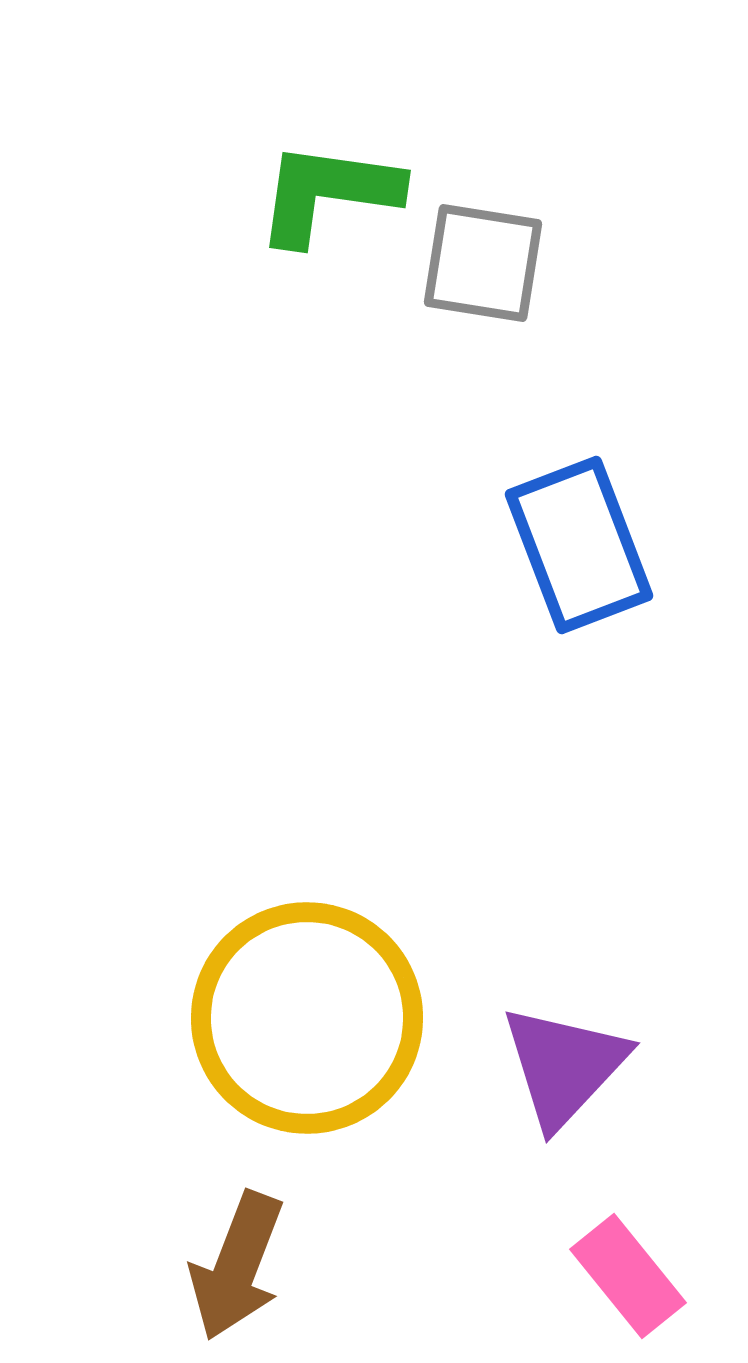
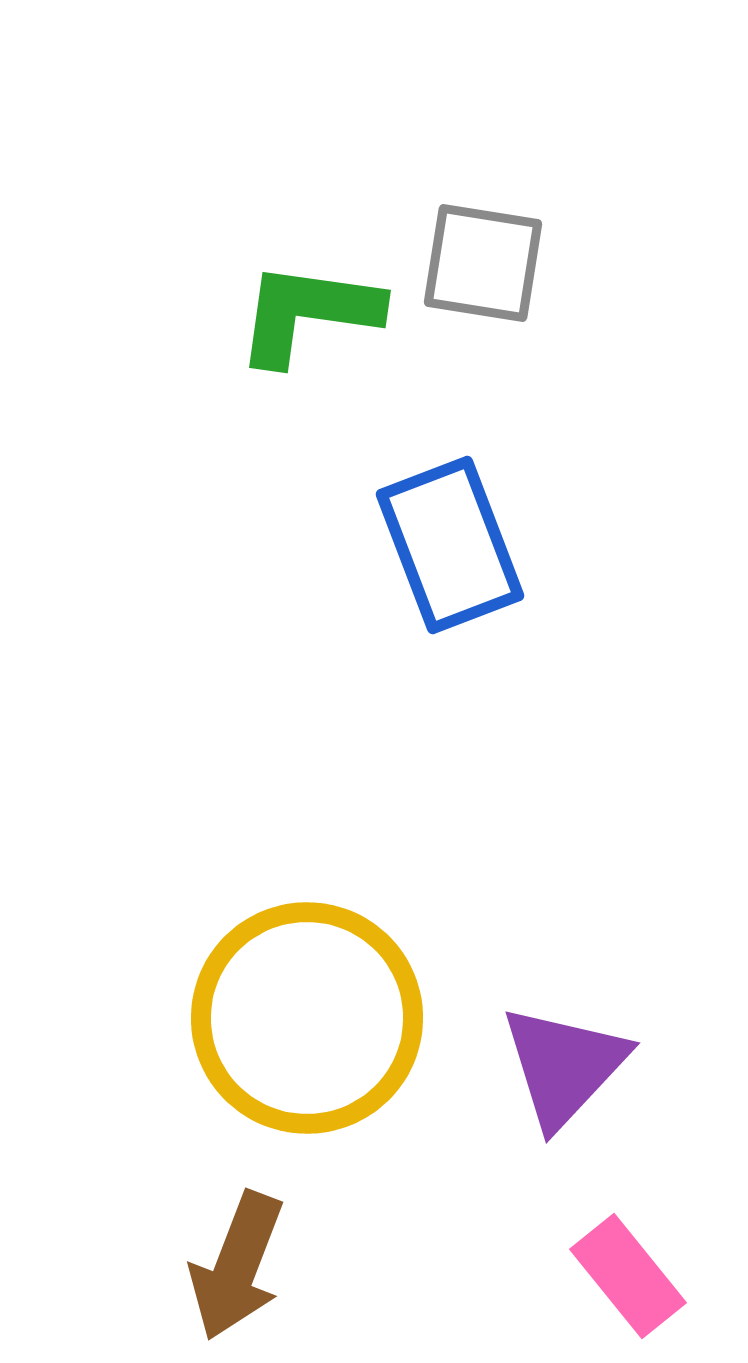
green L-shape: moved 20 px left, 120 px down
blue rectangle: moved 129 px left
